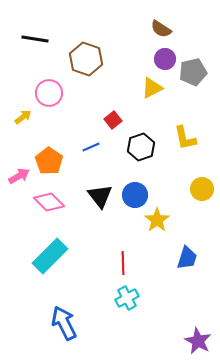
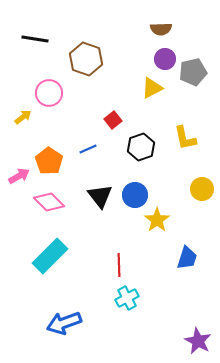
brown semicircle: rotated 35 degrees counterclockwise
blue line: moved 3 px left, 2 px down
red line: moved 4 px left, 2 px down
blue arrow: rotated 84 degrees counterclockwise
